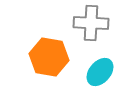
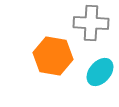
orange hexagon: moved 4 px right, 1 px up
